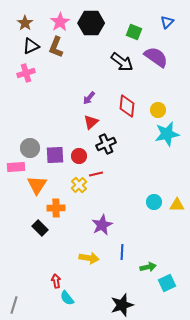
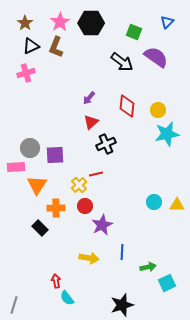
red circle: moved 6 px right, 50 px down
